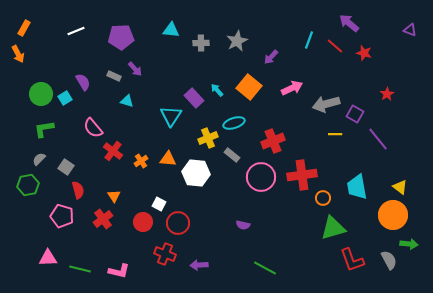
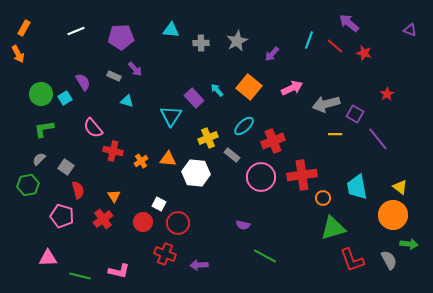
purple arrow at (271, 57): moved 1 px right, 3 px up
cyan ellipse at (234, 123): moved 10 px right, 3 px down; rotated 25 degrees counterclockwise
red cross at (113, 151): rotated 24 degrees counterclockwise
green line at (265, 268): moved 12 px up
green line at (80, 269): moved 7 px down
